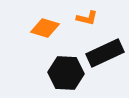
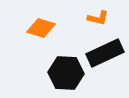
orange L-shape: moved 11 px right
orange diamond: moved 4 px left
